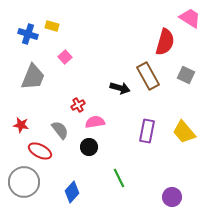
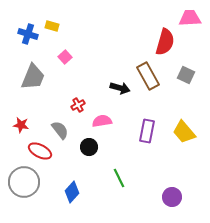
pink trapezoid: rotated 35 degrees counterclockwise
pink semicircle: moved 7 px right, 1 px up
